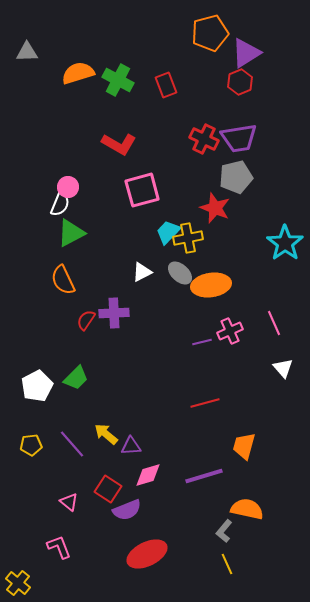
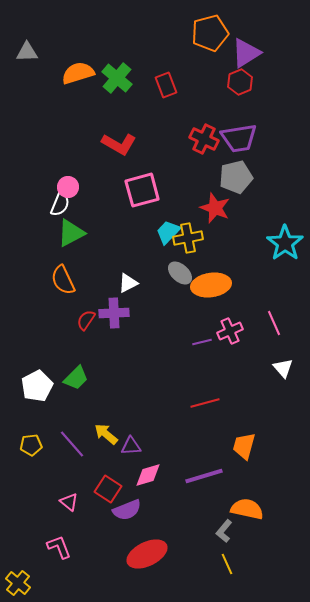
green cross at (118, 80): moved 1 px left, 2 px up; rotated 12 degrees clockwise
white triangle at (142, 272): moved 14 px left, 11 px down
